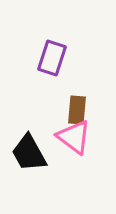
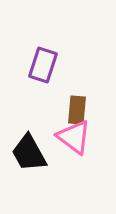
purple rectangle: moved 9 px left, 7 px down
